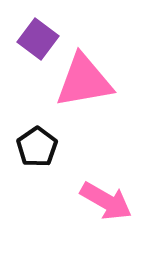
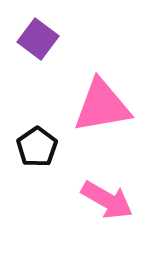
pink triangle: moved 18 px right, 25 px down
pink arrow: moved 1 px right, 1 px up
